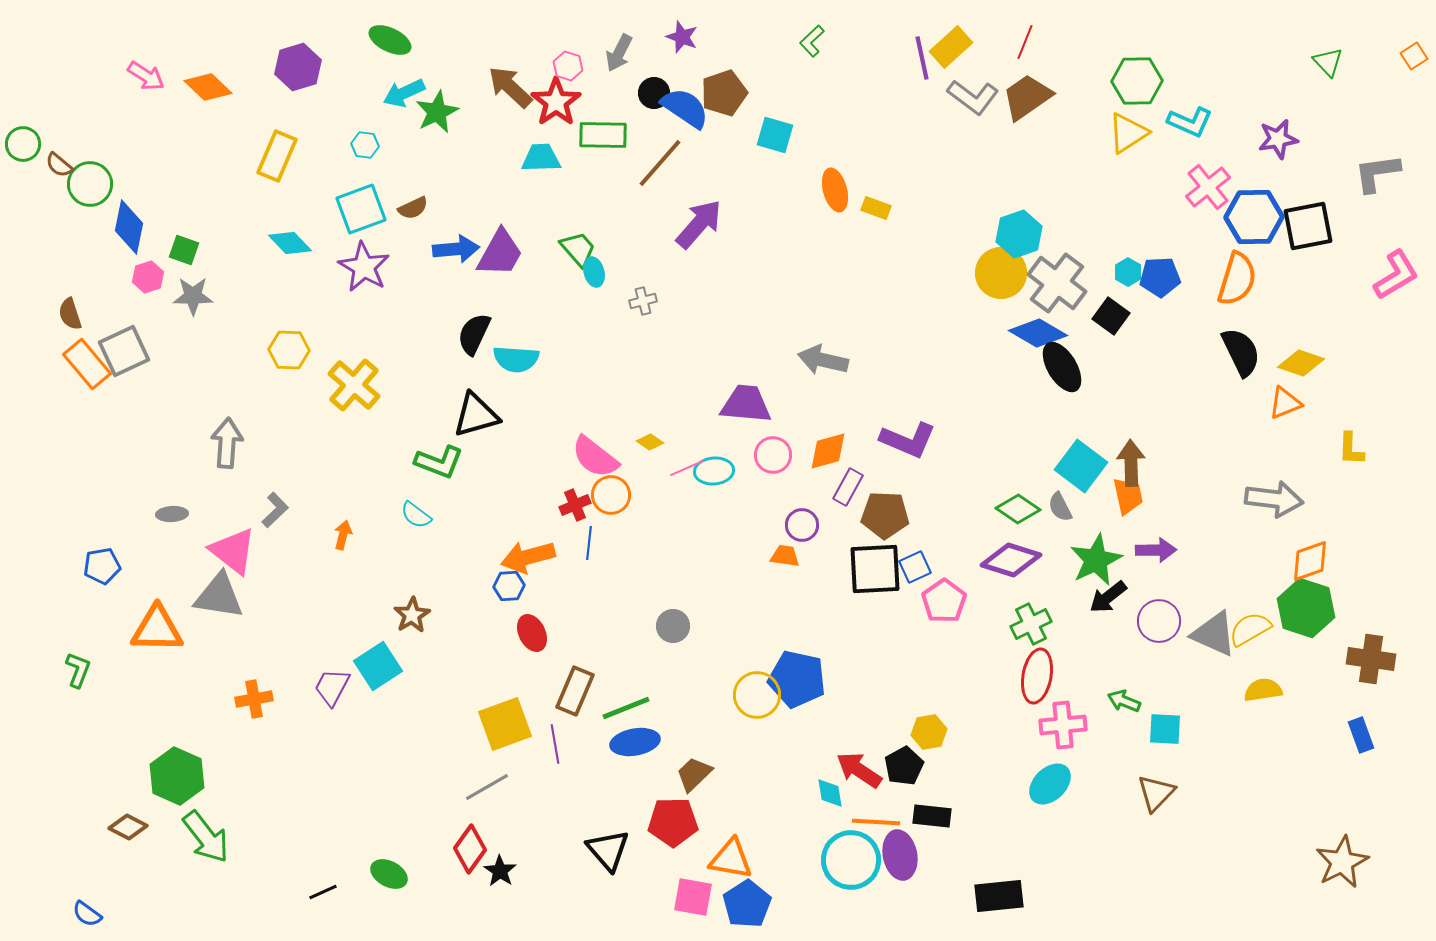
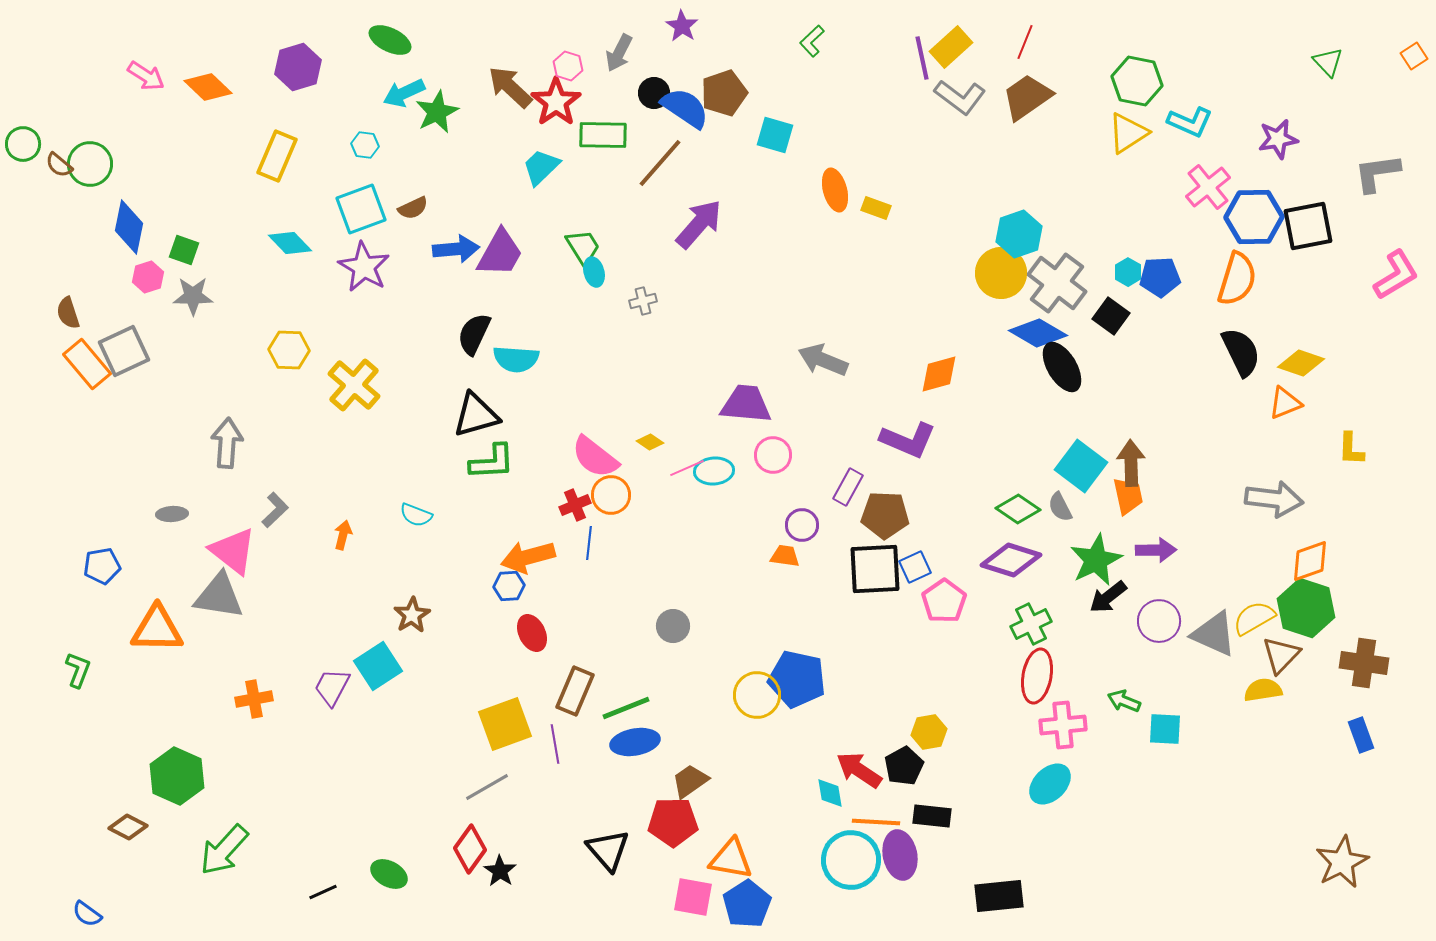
purple star at (682, 37): moved 11 px up; rotated 12 degrees clockwise
green hexagon at (1137, 81): rotated 12 degrees clockwise
gray L-shape at (973, 97): moved 13 px left
cyan trapezoid at (541, 158): moved 9 px down; rotated 42 degrees counterclockwise
green circle at (90, 184): moved 20 px up
green trapezoid at (578, 249): moved 5 px right, 2 px up; rotated 9 degrees clockwise
brown semicircle at (70, 314): moved 2 px left, 1 px up
gray arrow at (823, 360): rotated 9 degrees clockwise
orange diamond at (828, 451): moved 111 px right, 77 px up
green L-shape at (439, 462): moved 53 px right; rotated 24 degrees counterclockwise
cyan semicircle at (416, 515): rotated 16 degrees counterclockwise
yellow semicircle at (1250, 629): moved 4 px right, 11 px up
brown cross at (1371, 659): moved 7 px left, 4 px down
brown trapezoid at (694, 774): moved 4 px left, 7 px down; rotated 9 degrees clockwise
brown triangle at (1156, 793): moved 125 px right, 138 px up
green arrow at (206, 837): moved 18 px right, 13 px down; rotated 80 degrees clockwise
